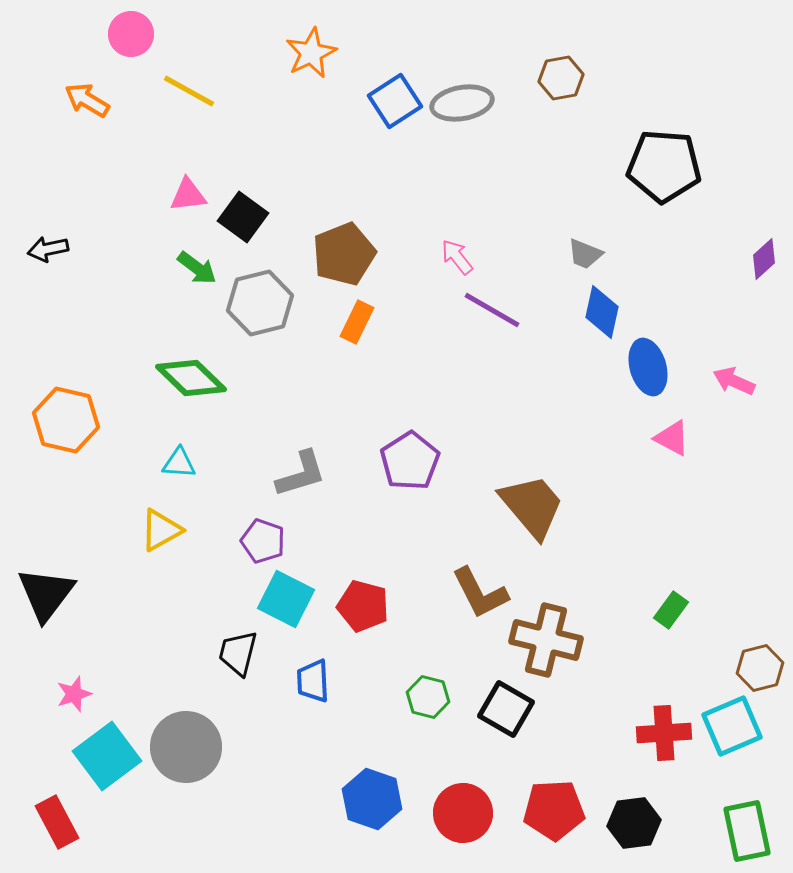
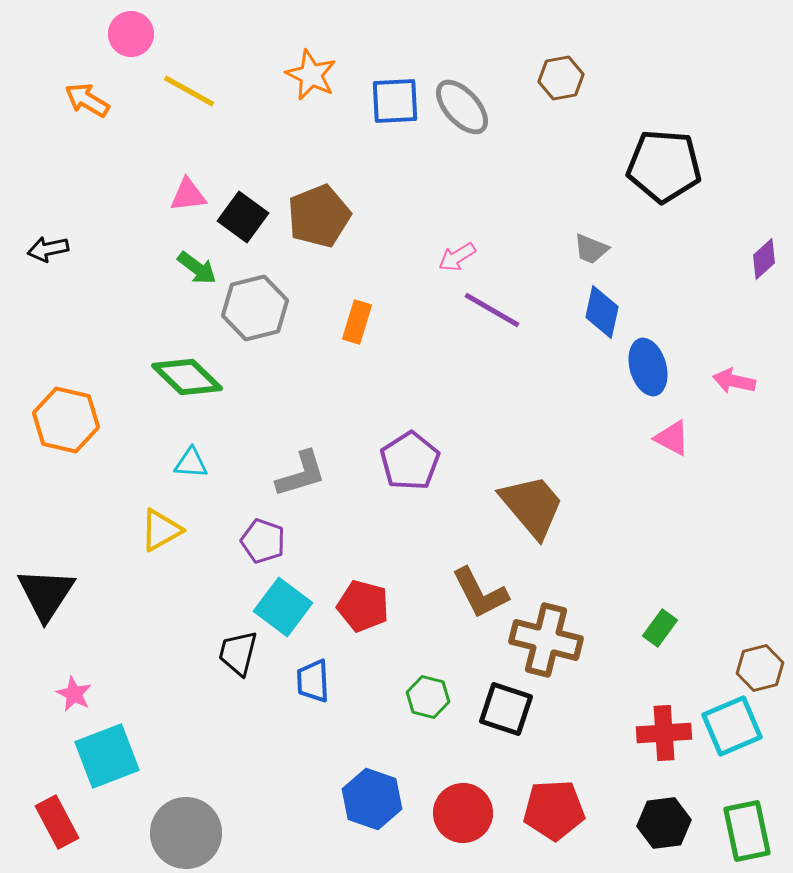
orange star at (311, 53): moved 22 px down; rotated 21 degrees counterclockwise
blue square at (395, 101): rotated 30 degrees clockwise
gray ellipse at (462, 103): moved 4 px down; rotated 58 degrees clockwise
brown pentagon at (344, 254): moved 25 px left, 38 px up
gray trapezoid at (585, 254): moved 6 px right, 5 px up
pink arrow at (457, 257): rotated 84 degrees counterclockwise
gray hexagon at (260, 303): moved 5 px left, 5 px down
orange rectangle at (357, 322): rotated 9 degrees counterclockwise
green diamond at (191, 378): moved 4 px left, 1 px up
pink arrow at (734, 381): rotated 12 degrees counterclockwise
cyan triangle at (179, 463): moved 12 px right
black triangle at (46, 594): rotated 4 degrees counterclockwise
cyan square at (286, 599): moved 3 px left, 8 px down; rotated 10 degrees clockwise
green rectangle at (671, 610): moved 11 px left, 18 px down
pink star at (74, 694): rotated 27 degrees counterclockwise
black square at (506, 709): rotated 12 degrees counterclockwise
gray circle at (186, 747): moved 86 px down
cyan square at (107, 756): rotated 16 degrees clockwise
black hexagon at (634, 823): moved 30 px right
